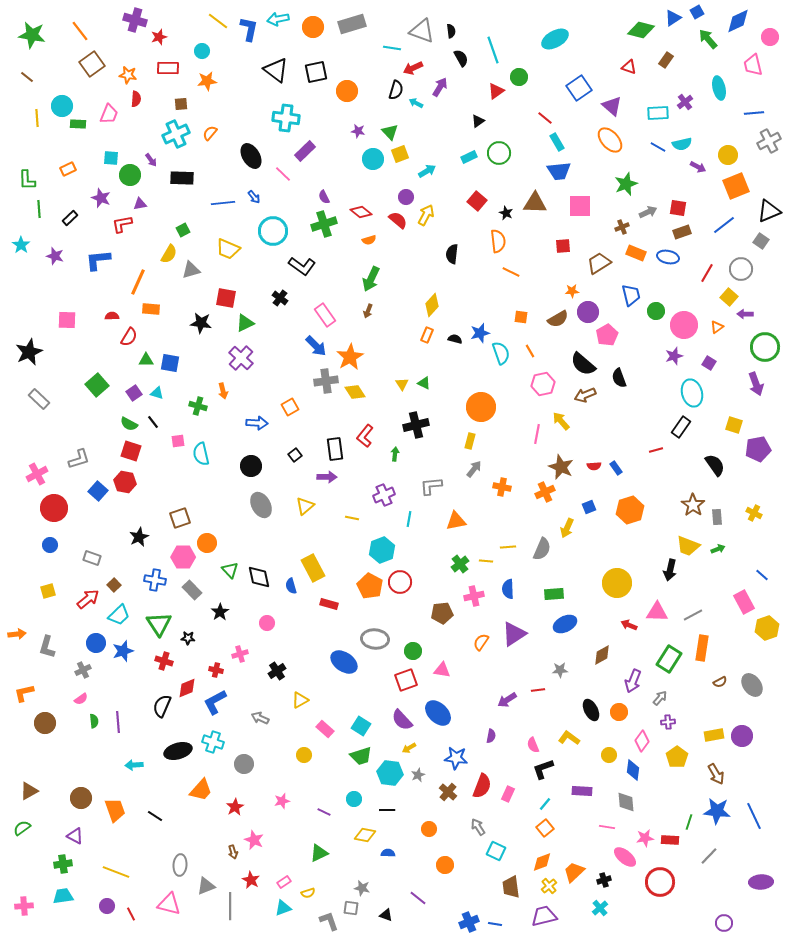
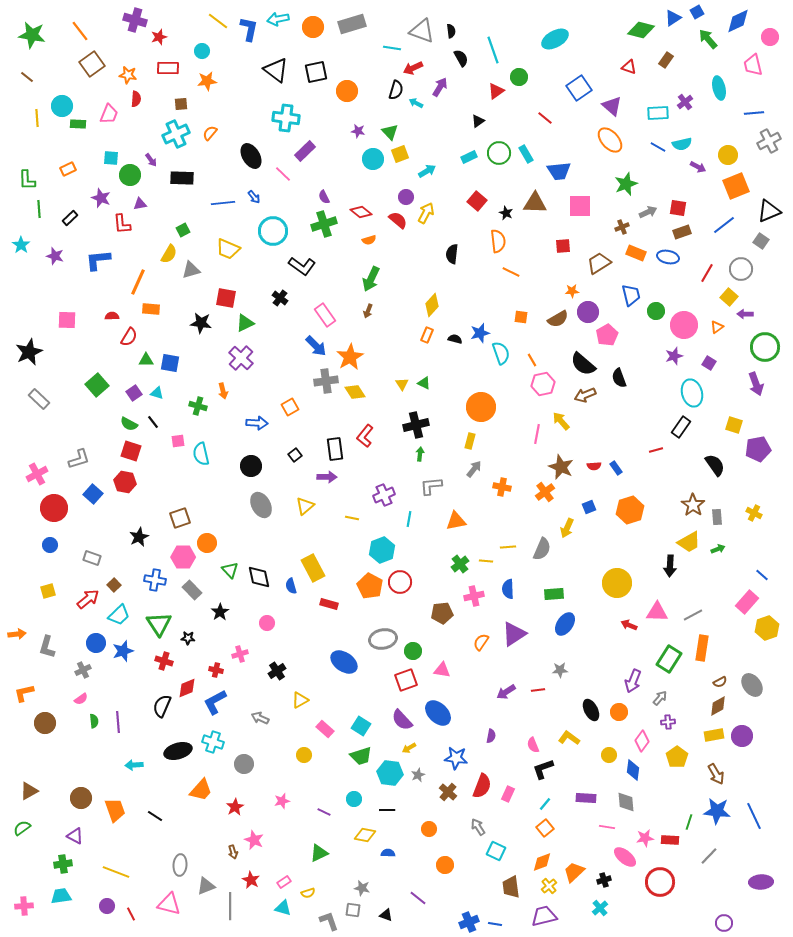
cyan rectangle at (557, 142): moved 31 px left, 12 px down
yellow arrow at (426, 215): moved 2 px up
red L-shape at (122, 224): rotated 85 degrees counterclockwise
orange line at (530, 351): moved 2 px right, 9 px down
green arrow at (395, 454): moved 25 px right
blue square at (98, 491): moved 5 px left, 3 px down
orange cross at (545, 492): rotated 12 degrees counterclockwise
yellow trapezoid at (688, 546): moved 1 px right, 4 px up; rotated 50 degrees counterclockwise
black arrow at (670, 570): moved 4 px up; rotated 10 degrees counterclockwise
pink rectangle at (744, 602): moved 3 px right; rotated 70 degrees clockwise
blue ellipse at (565, 624): rotated 30 degrees counterclockwise
gray ellipse at (375, 639): moved 8 px right; rotated 16 degrees counterclockwise
brown diamond at (602, 655): moved 116 px right, 51 px down
purple arrow at (507, 700): moved 1 px left, 8 px up
purple rectangle at (582, 791): moved 4 px right, 7 px down
cyan trapezoid at (63, 896): moved 2 px left
cyan triangle at (283, 908): rotated 36 degrees clockwise
gray square at (351, 908): moved 2 px right, 2 px down
